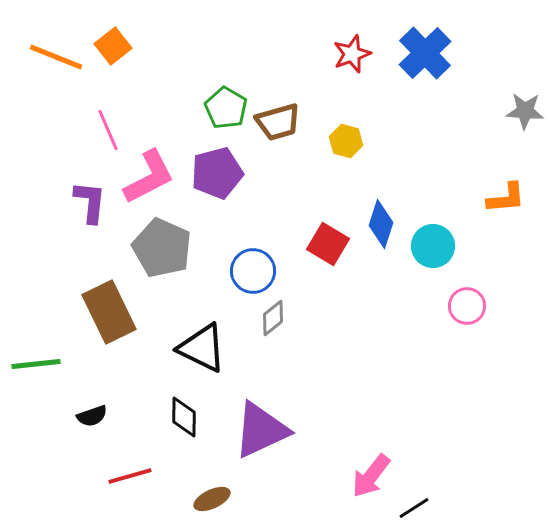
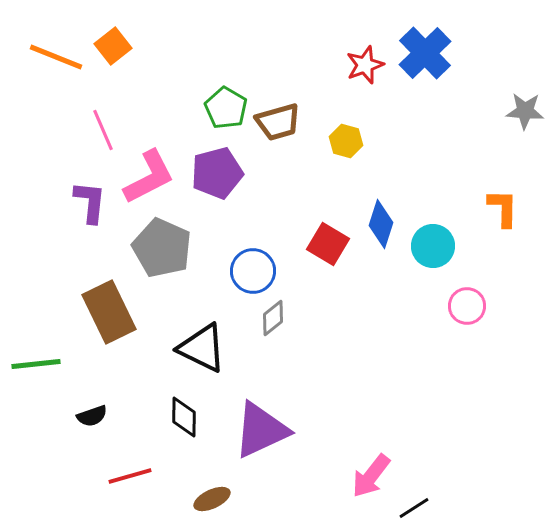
red star: moved 13 px right, 11 px down
pink line: moved 5 px left
orange L-shape: moved 3 px left, 10 px down; rotated 84 degrees counterclockwise
